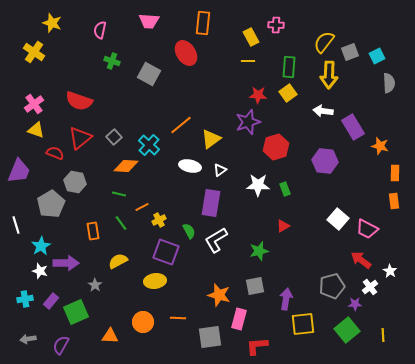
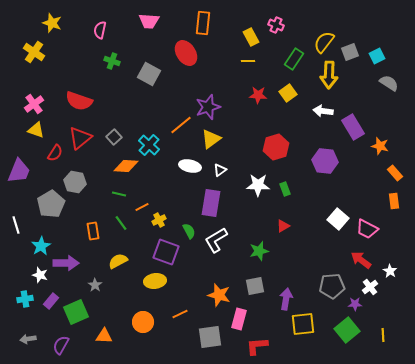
pink cross at (276, 25): rotated 21 degrees clockwise
green rectangle at (289, 67): moved 5 px right, 8 px up; rotated 30 degrees clockwise
gray semicircle at (389, 83): rotated 54 degrees counterclockwise
purple star at (248, 122): moved 40 px left, 15 px up
red semicircle at (55, 153): rotated 102 degrees clockwise
orange rectangle at (395, 173): rotated 42 degrees counterclockwise
white star at (40, 271): moved 4 px down
gray pentagon at (332, 286): rotated 10 degrees clockwise
orange line at (178, 318): moved 2 px right, 4 px up; rotated 28 degrees counterclockwise
orange triangle at (110, 336): moved 6 px left
